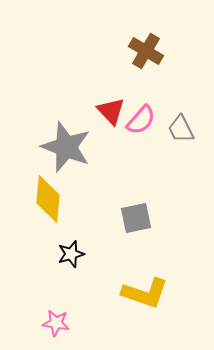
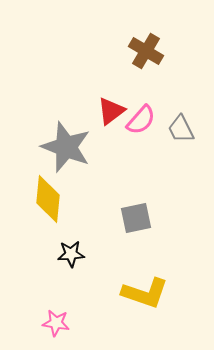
red triangle: rotated 36 degrees clockwise
black star: rotated 12 degrees clockwise
